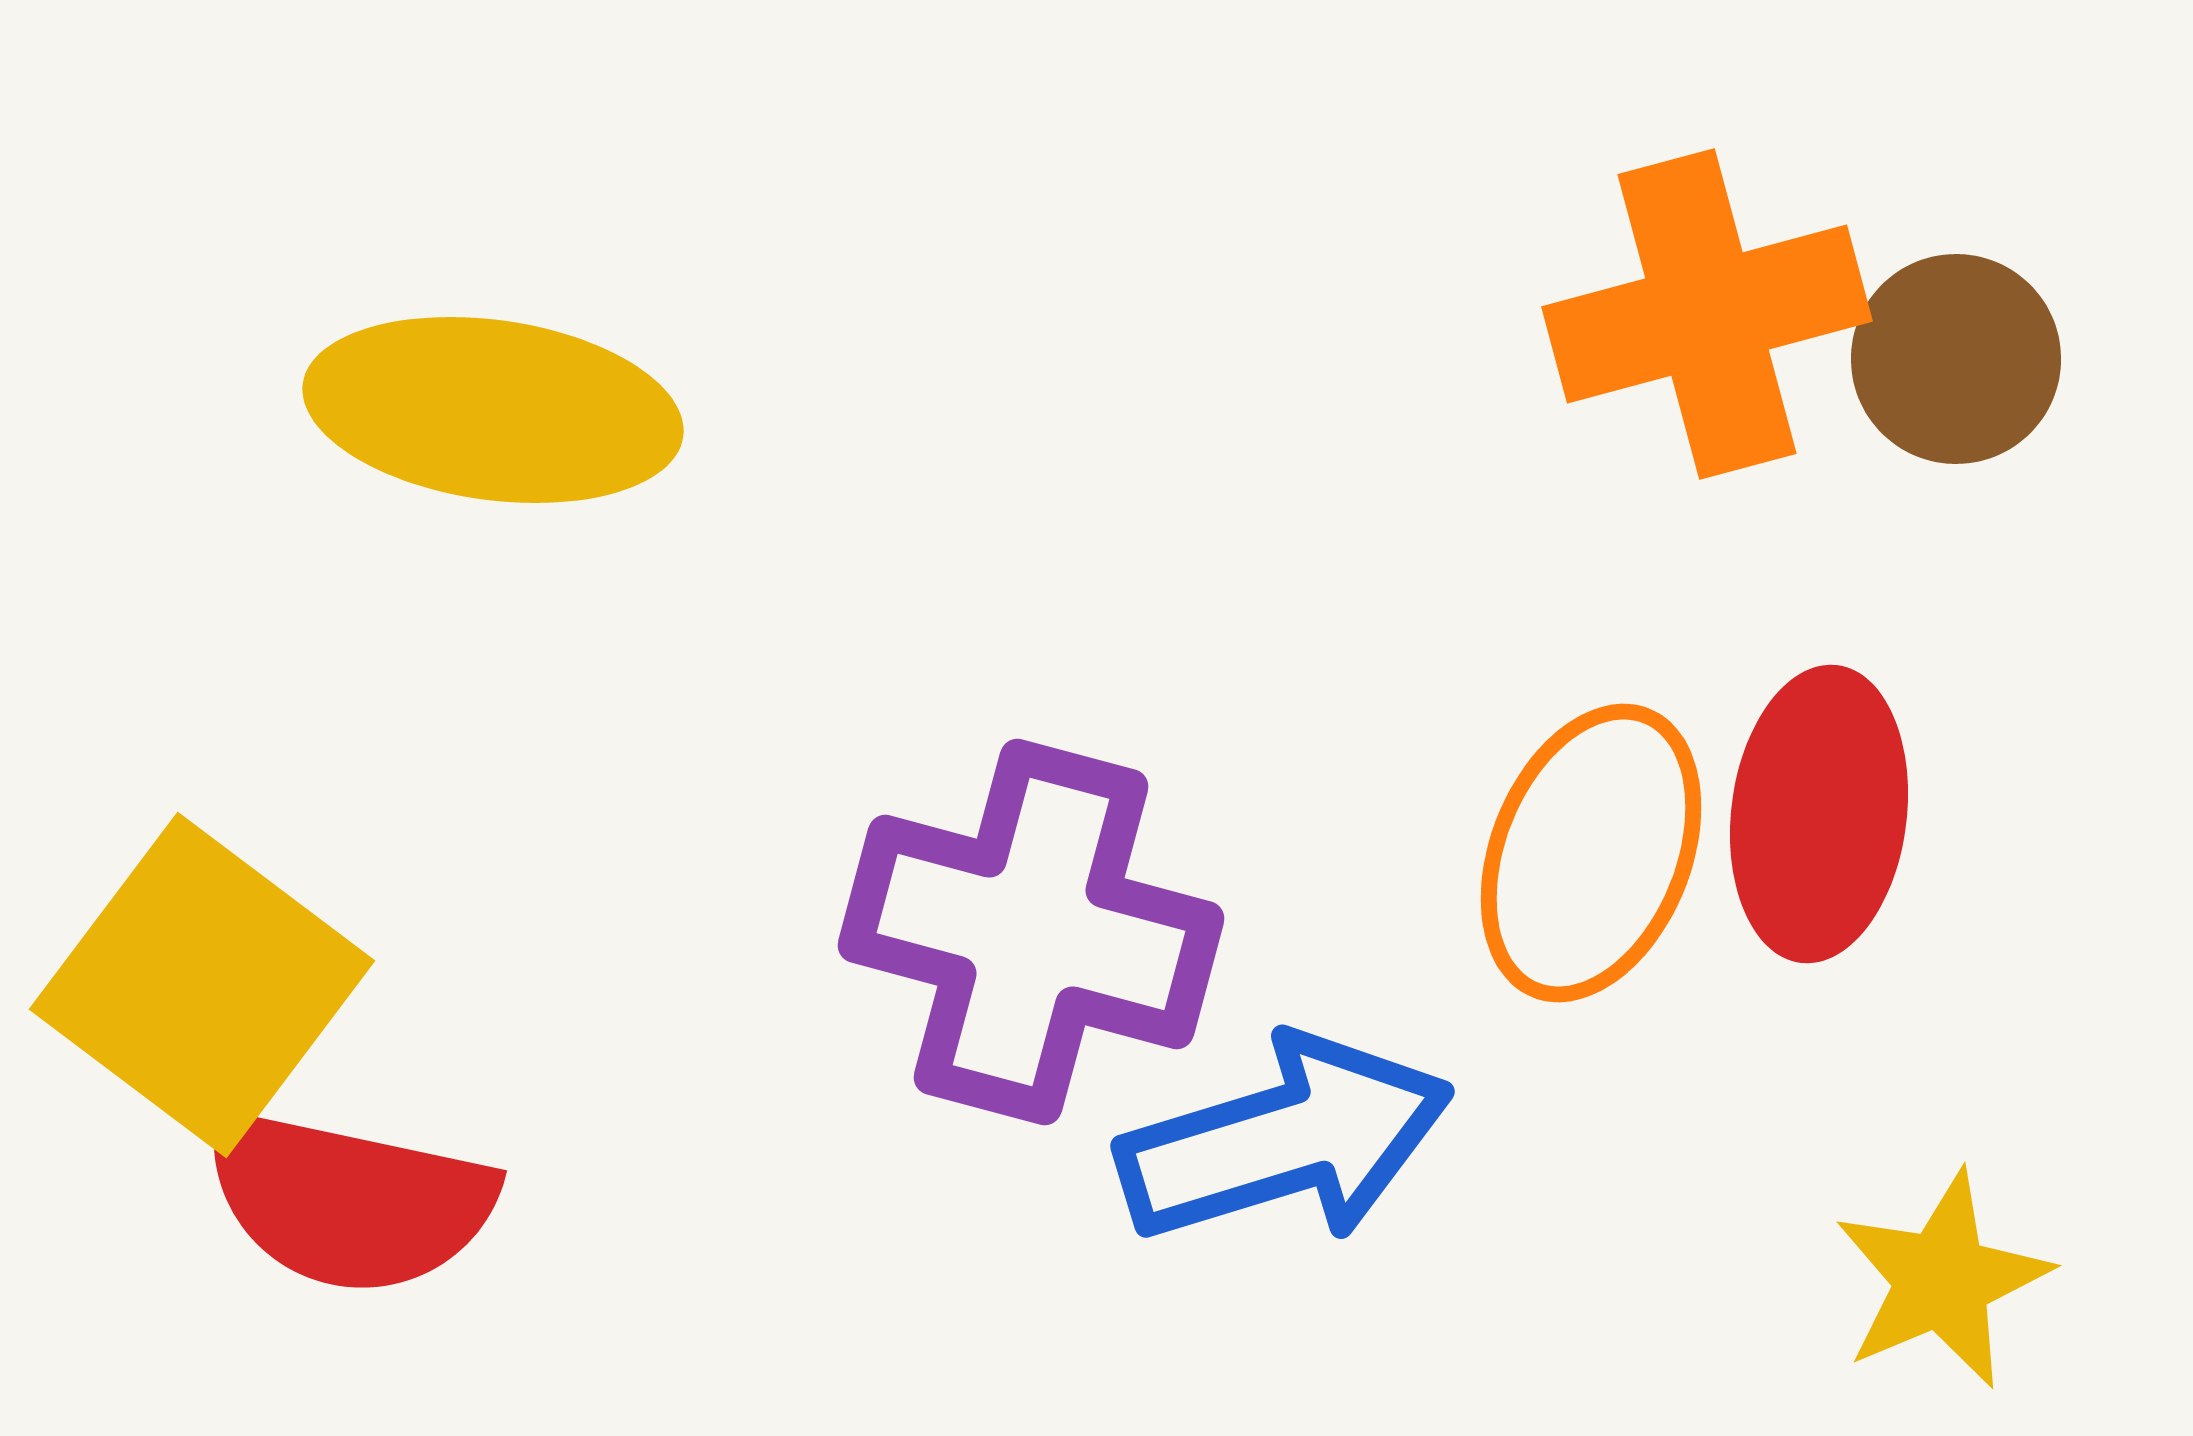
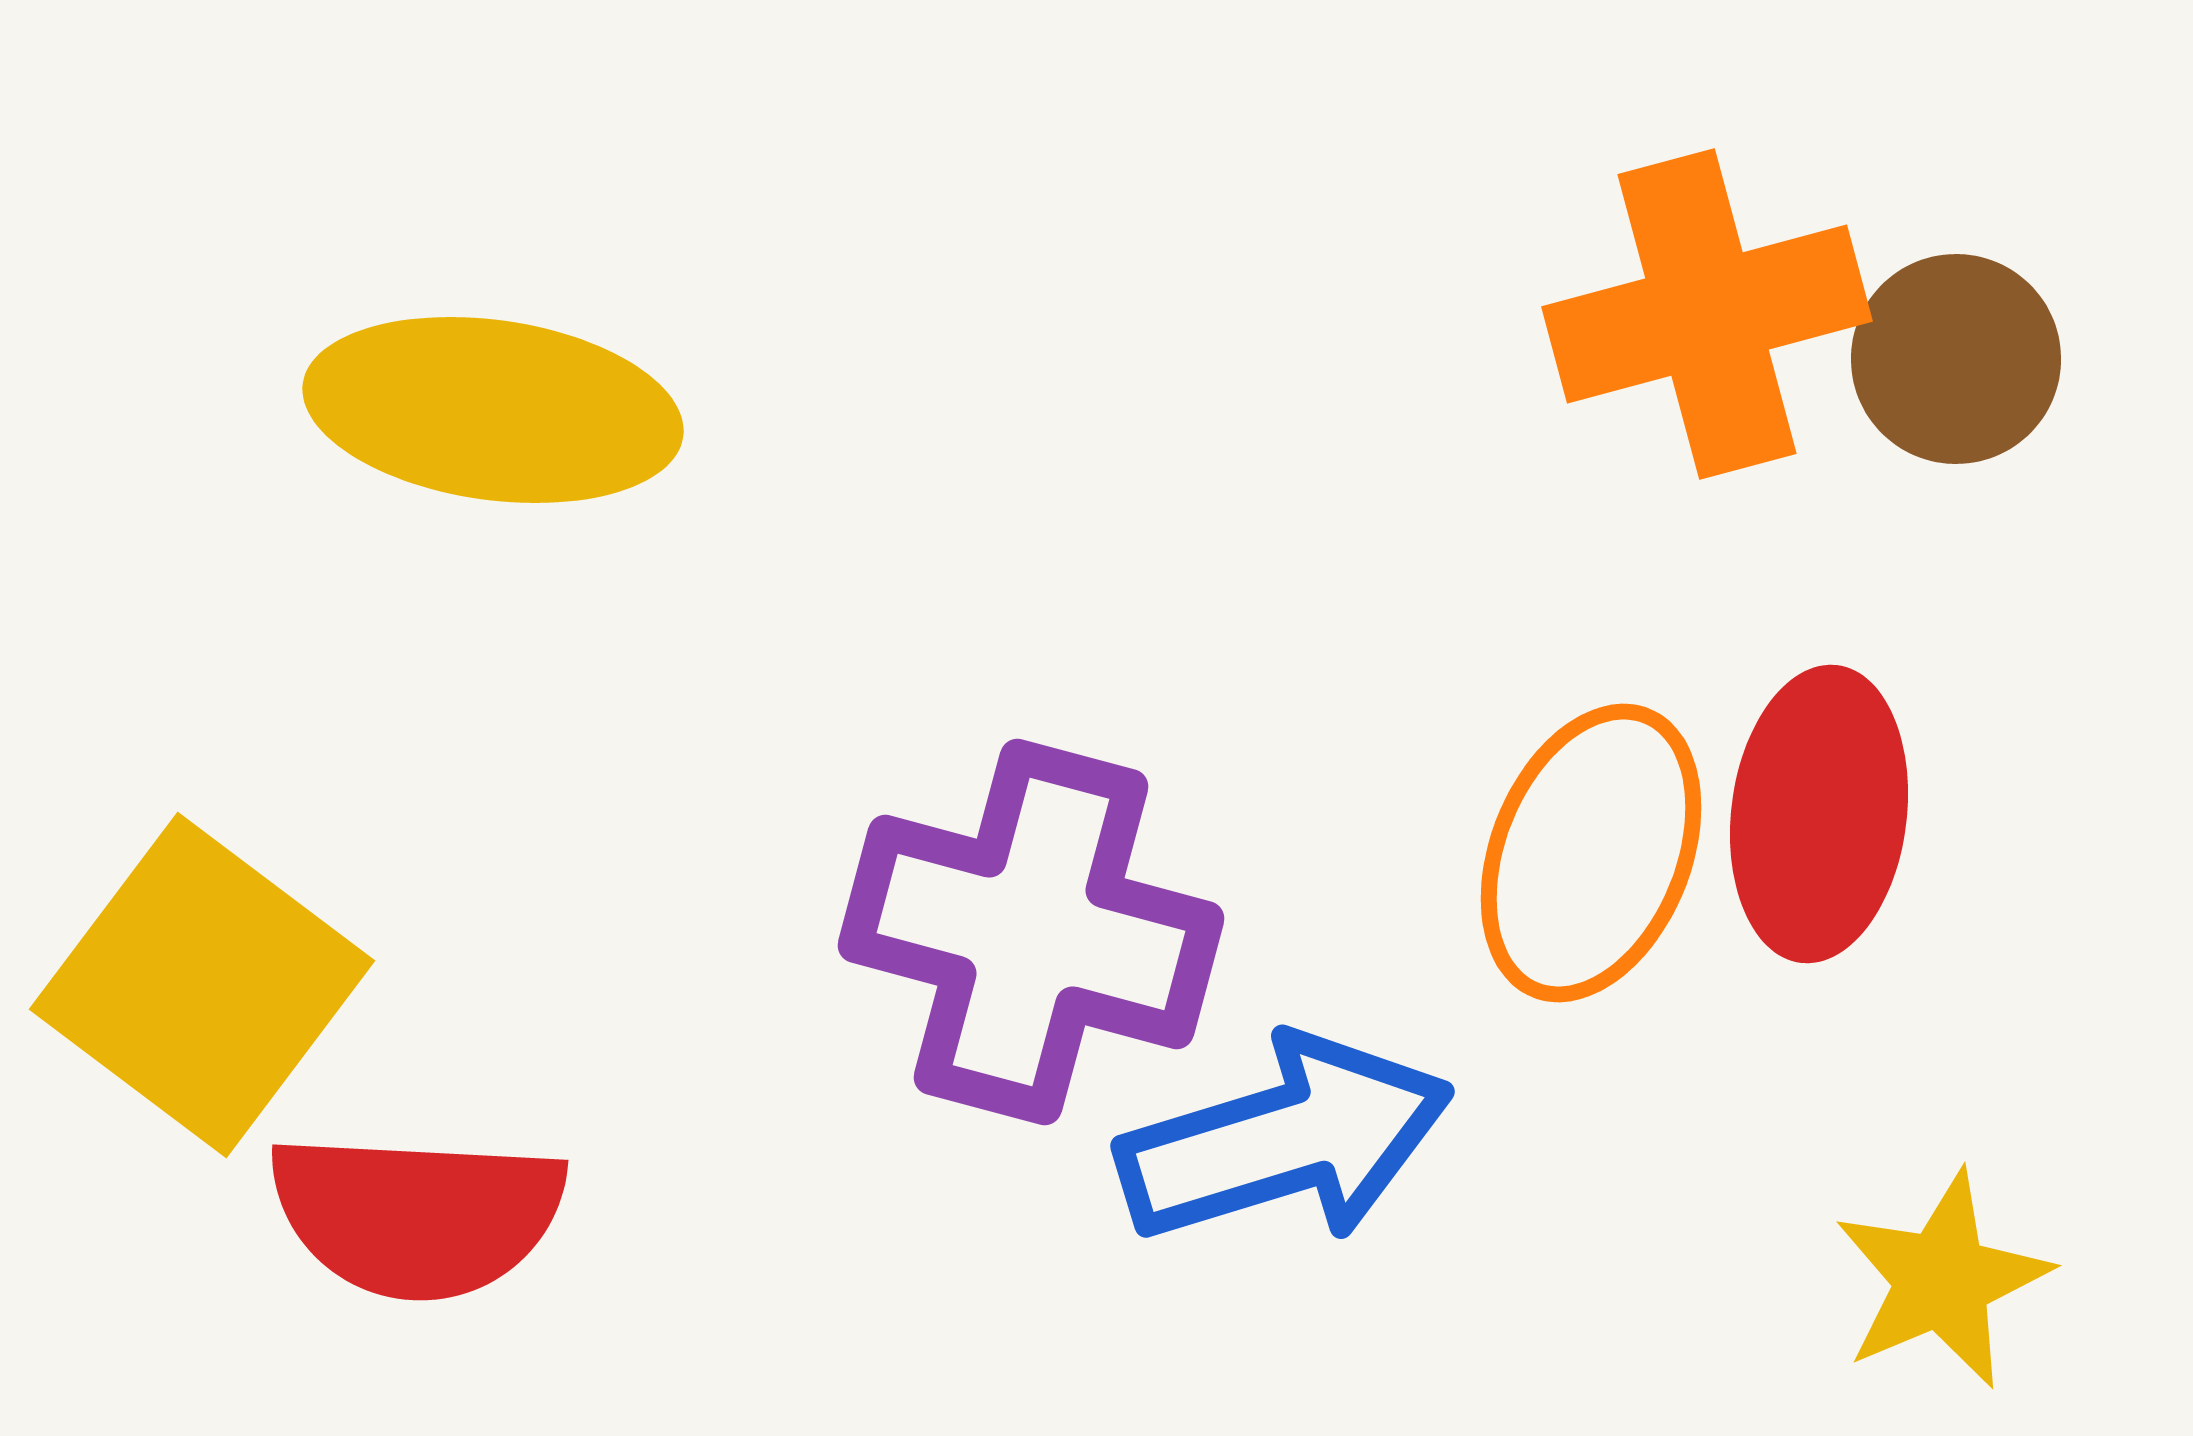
red semicircle: moved 68 px right, 14 px down; rotated 9 degrees counterclockwise
